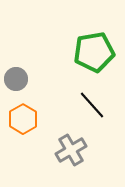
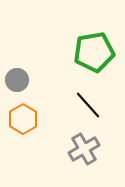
gray circle: moved 1 px right, 1 px down
black line: moved 4 px left
gray cross: moved 13 px right, 1 px up
